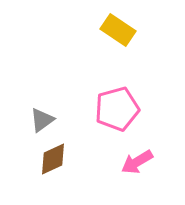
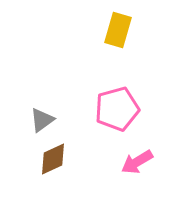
yellow rectangle: rotated 72 degrees clockwise
